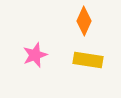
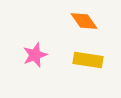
orange diamond: rotated 60 degrees counterclockwise
